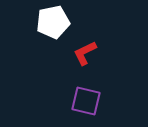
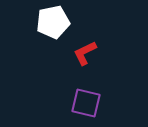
purple square: moved 2 px down
